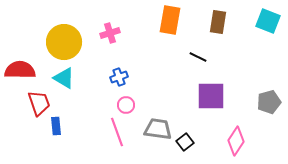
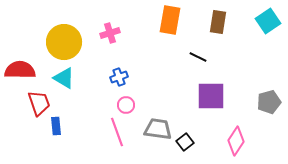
cyan square: rotated 35 degrees clockwise
